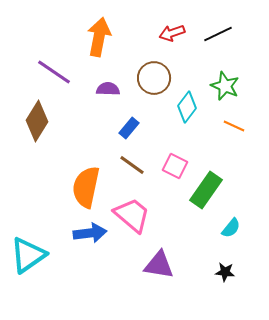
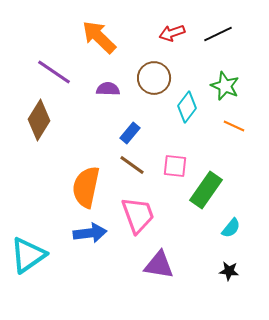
orange arrow: rotated 57 degrees counterclockwise
brown diamond: moved 2 px right, 1 px up
blue rectangle: moved 1 px right, 5 px down
pink square: rotated 20 degrees counterclockwise
pink trapezoid: moved 6 px right; rotated 30 degrees clockwise
black star: moved 4 px right, 1 px up
